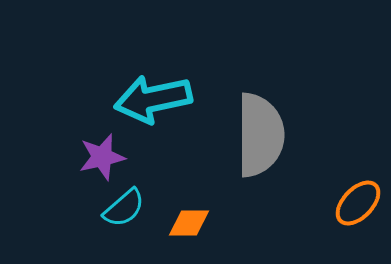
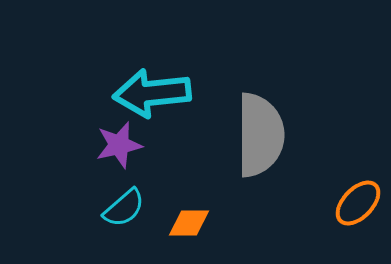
cyan arrow: moved 1 px left, 6 px up; rotated 6 degrees clockwise
purple star: moved 17 px right, 12 px up
